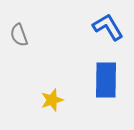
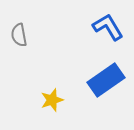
gray semicircle: rotated 10 degrees clockwise
blue rectangle: rotated 54 degrees clockwise
